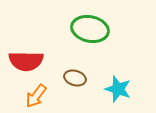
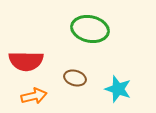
orange arrow: moved 2 px left; rotated 140 degrees counterclockwise
